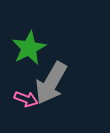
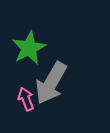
pink arrow: rotated 130 degrees counterclockwise
